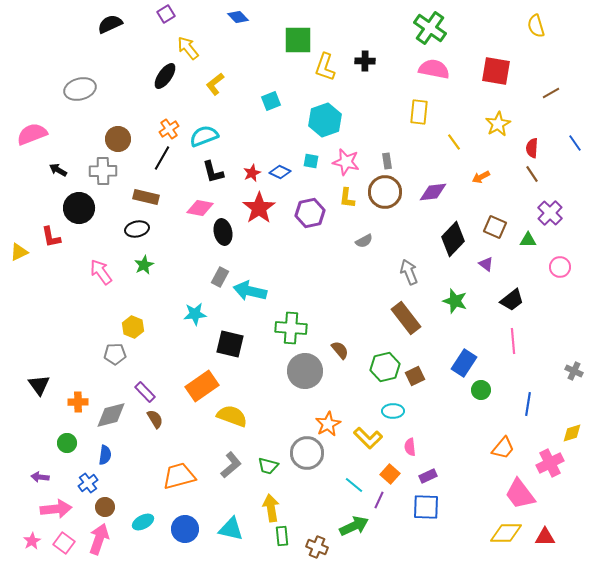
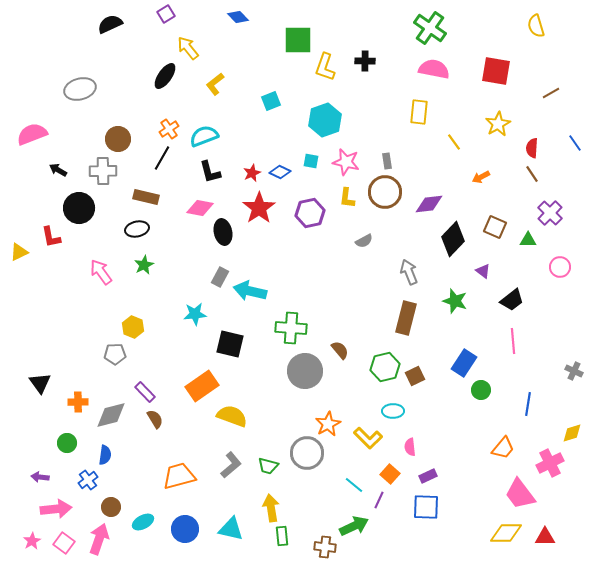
black L-shape at (213, 172): moved 3 px left
purple diamond at (433, 192): moved 4 px left, 12 px down
purple triangle at (486, 264): moved 3 px left, 7 px down
brown rectangle at (406, 318): rotated 52 degrees clockwise
black triangle at (39, 385): moved 1 px right, 2 px up
blue cross at (88, 483): moved 3 px up
brown circle at (105, 507): moved 6 px right
brown cross at (317, 547): moved 8 px right; rotated 15 degrees counterclockwise
